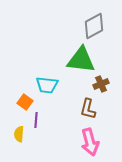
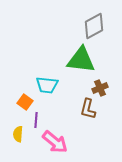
brown cross: moved 1 px left, 4 px down
yellow semicircle: moved 1 px left
pink arrow: moved 35 px left; rotated 36 degrees counterclockwise
